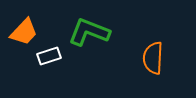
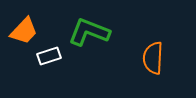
orange trapezoid: moved 1 px up
